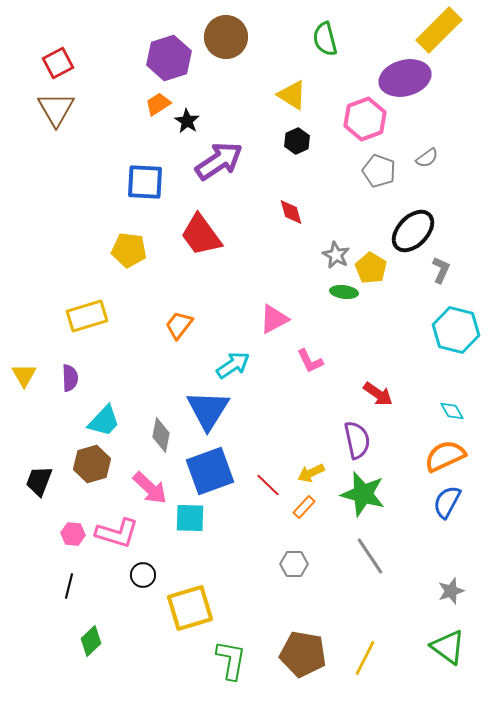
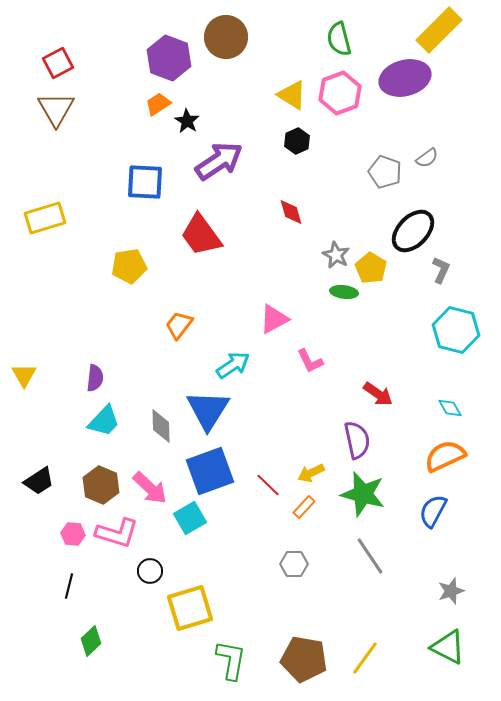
green semicircle at (325, 39): moved 14 px right
purple hexagon at (169, 58): rotated 21 degrees counterclockwise
pink hexagon at (365, 119): moved 25 px left, 26 px up
gray pentagon at (379, 171): moved 6 px right, 1 px down
yellow pentagon at (129, 250): moved 16 px down; rotated 16 degrees counterclockwise
yellow rectangle at (87, 316): moved 42 px left, 98 px up
purple semicircle at (70, 378): moved 25 px right; rotated 8 degrees clockwise
cyan diamond at (452, 411): moved 2 px left, 3 px up
gray diamond at (161, 435): moved 9 px up; rotated 12 degrees counterclockwise
brown hexagon at (92, 464): moved 9 px right, 21 px down; rotated 21 degrees counterclockwise
black trapezoid at (39, 481): rotated 144 degrees counterclockwise
blue semicircle at (447, 502): moved 14 px left, 9 px down
cyan square at (190, 518): rotated 32 degrees counterclockwise
black circle at (143, 575): moved 7 px right, 4 px up
green triangle at (448, 647): rotated 9 degrees counterclockwise
brown pentagon at (303, 654): moved 1 px right, 5 px down
yellow line at (365, 658): rotated 9 degrees clockwise
